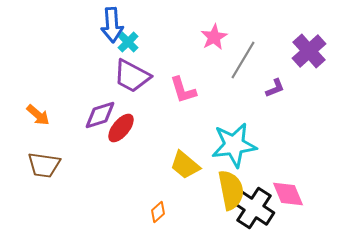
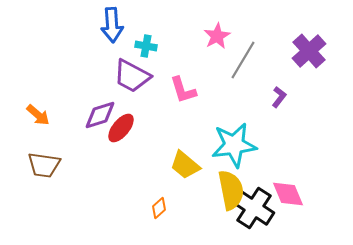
pink star: moved 3 px right, 1 px up
cyan cross: moved 18 px right, 4 px down; rotated 35 degrees counterclockwise
purple L-shape: moved 4 px right, 9 px down; rotated 30 degrees counterclockwise
orange diamond: moved 1 px right, 4 px up
